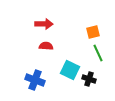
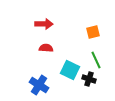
red semicircle: moved 2 px down
green line: moved 2 px left, 7 px down
blue cross: moved 4 px right, 5 px down; rotated 12 degrees clockwise
